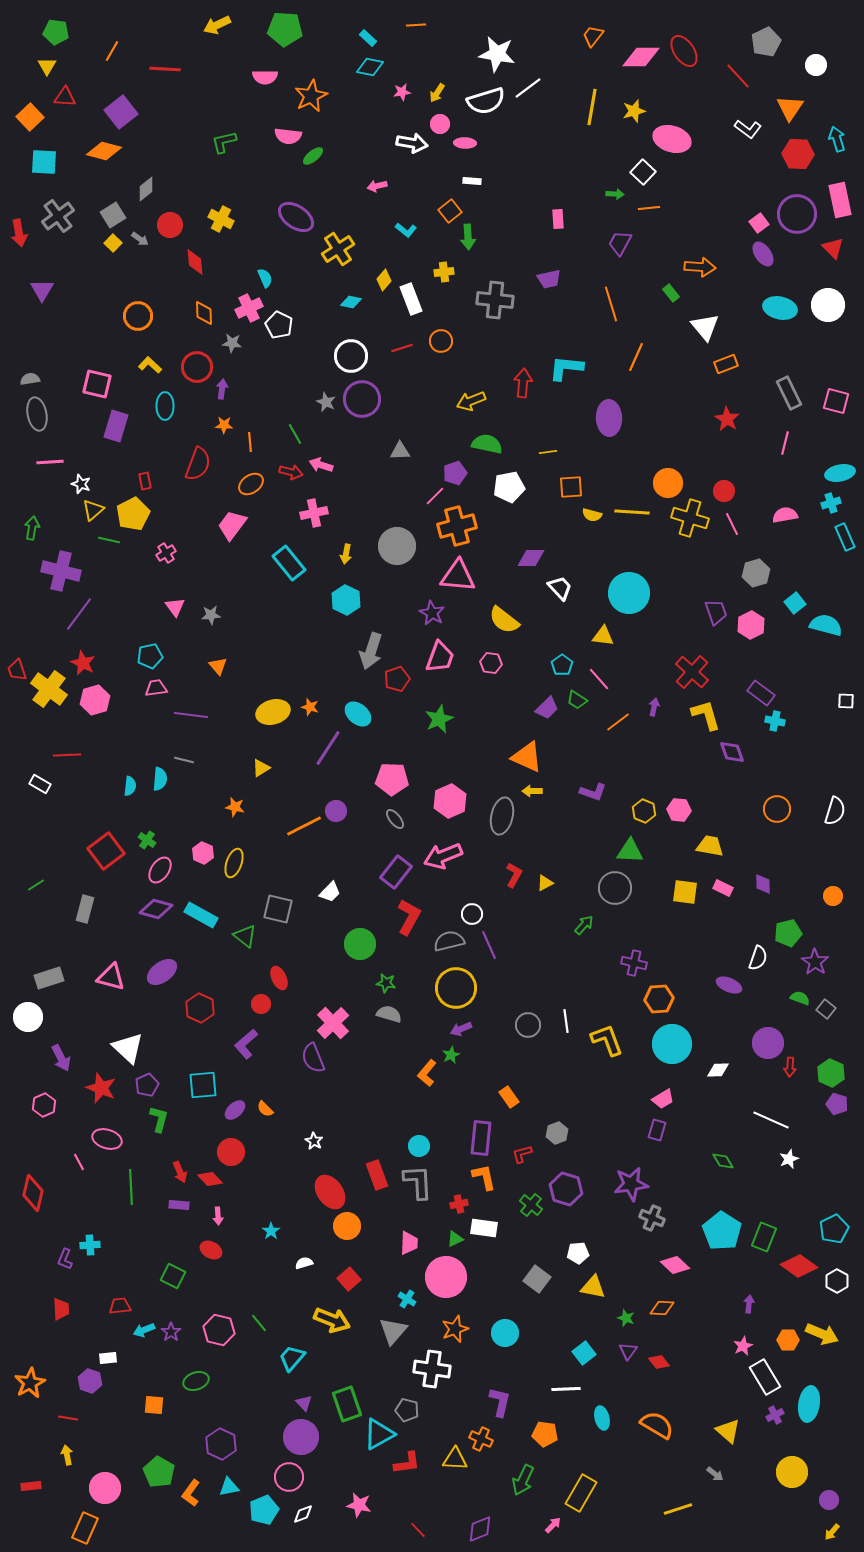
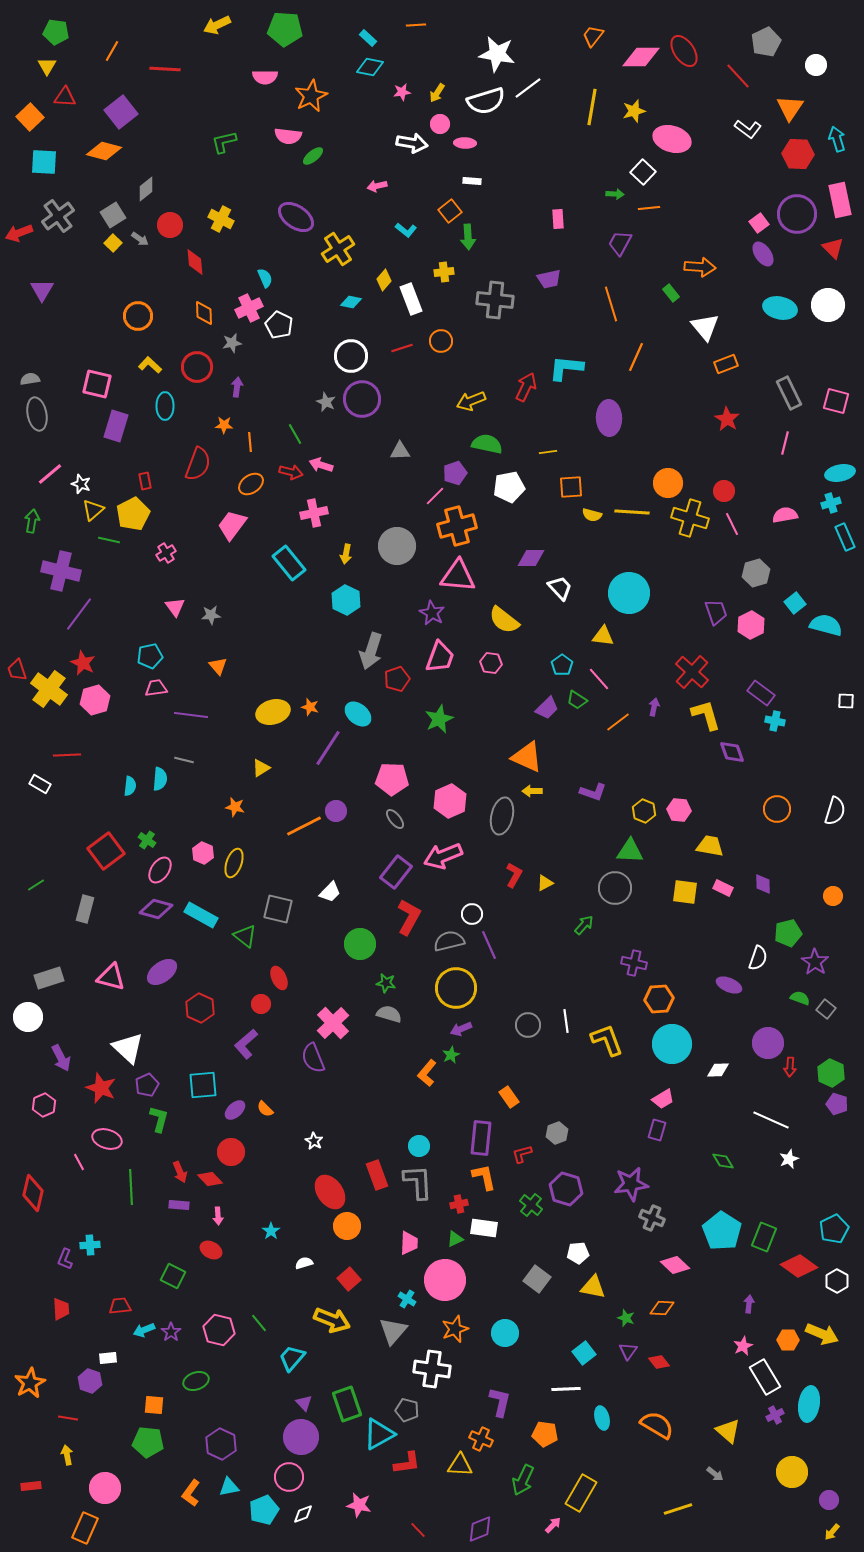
red arrow at (19, 233): rotated 80 degrees clockwise
gray star at (232, 343): rotated 18 degrees counterclockwise
red arrow at (523, 383): moved 3 px right, 4 px down; rotated 20 degrees clockwise
purple arrow at (222, 389): moved 15 px right, 2 px up
pink line at (50, 462): moved 12 px down; rotated 36 degrees counterclockwise
green arrow at (32, 528): moved 7 px up
pink circle at (446, 1277): moved 1 px left, 3 px down
yellow triangle at (455, 1459): moved 5 px right, 6 px down
green pentagon at (159, 1472): moved 11 px left, 30 px up; rotated 24 degrees counterclockwise
